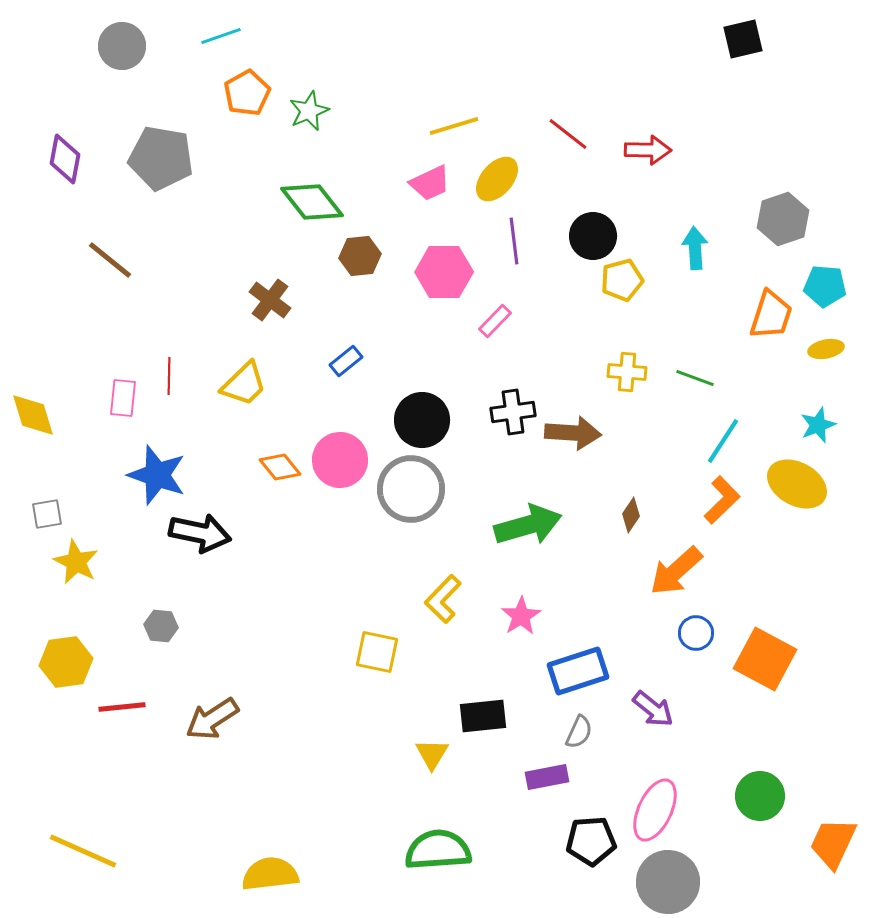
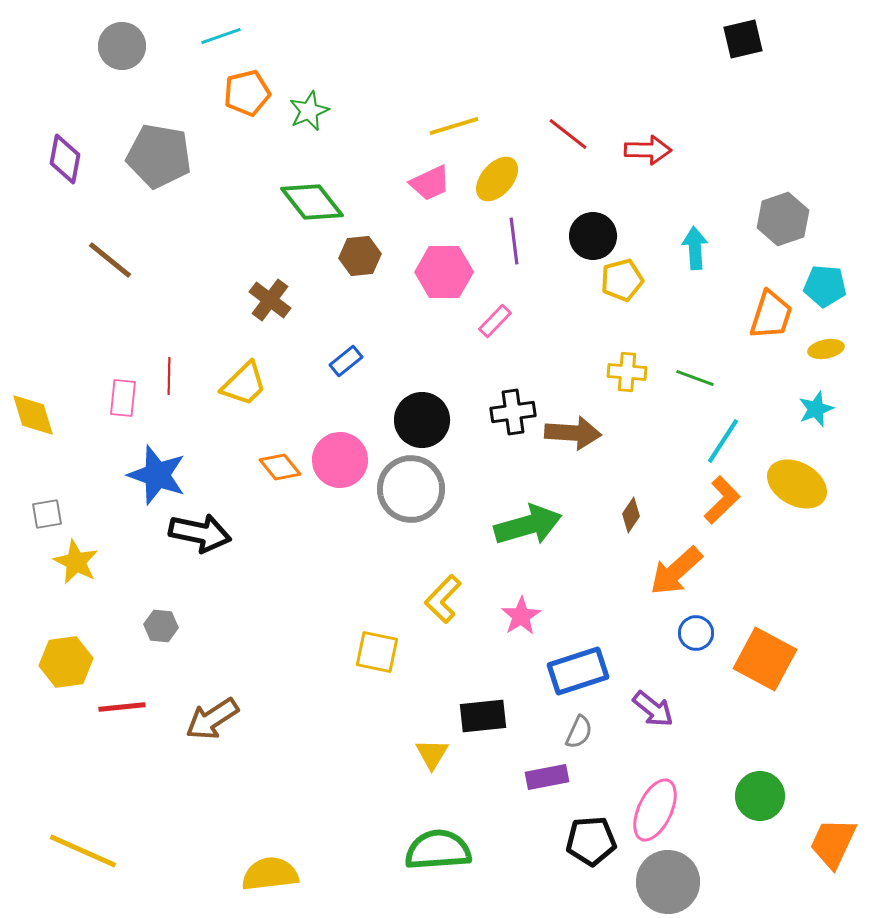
orange pentagon at (247, 93): rotated 15 degrees clockwise
gray pentagon at (161, 158): moved 2 px left, 2 px up
cyan star at (818, 425): moved 2 px left, 16 px up
